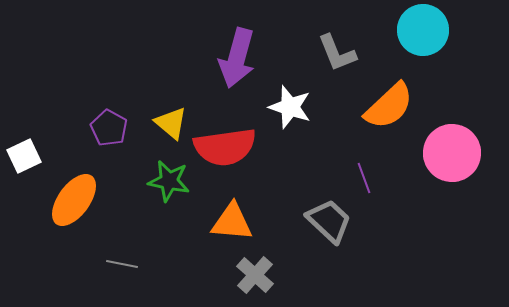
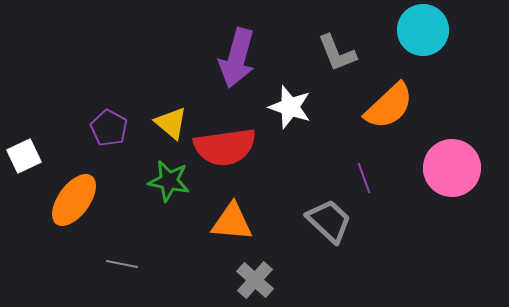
pink circle: moved 15 px down
gray cross: moved 5 px down
